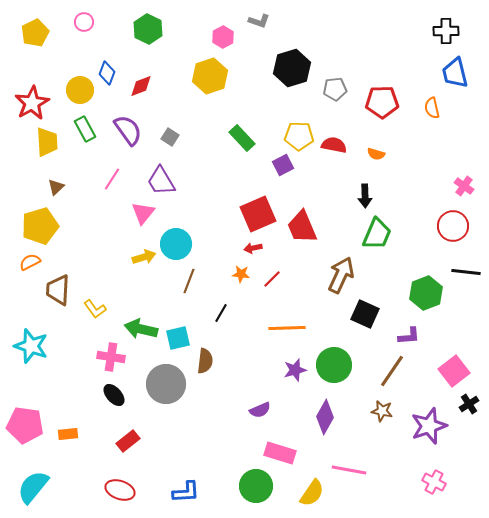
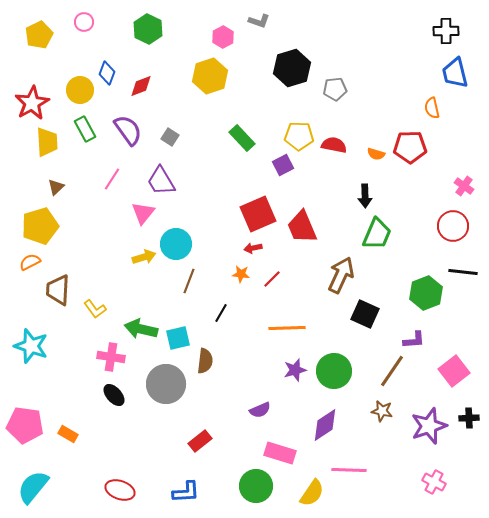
yellow pentagon at (35, 33): moved 4 px right, 2 px down
red pentagon at (382, 102): moved 28 px right, 45 px down
black line at (466, 272): moved 3 px left
purple L-shape at (409, 336): moved 5 px right, 4 px down
green circle at (334, 365): moved 6 px down
black cross at (469, 404): moved 14 px down; rotated 30 degrees clockwise
purple diamond at (325, 417): moved 8 px down; rotated 28 degrees clockwise
orange rectangle at (68, 434): rotated 36 degrees clockwise
red rectangle at (128, 441): moved 72 px right
pink line at (349, 470): rotated 8 degrees counterclockwise
